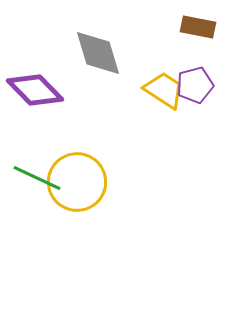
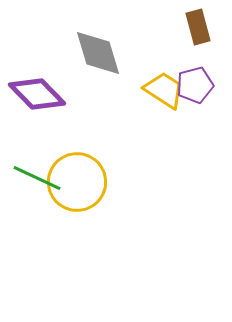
brown rectangle: rotated 64 degrees clockwise
purple diamond: moved 2 px right, 4 px down
